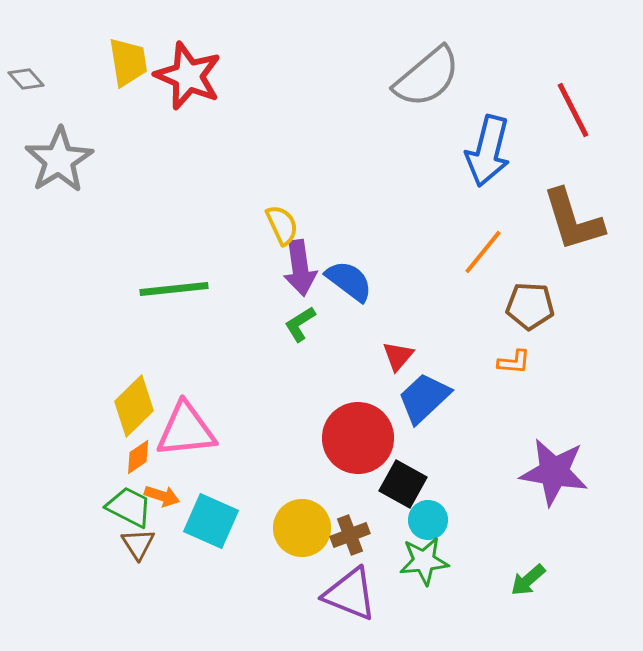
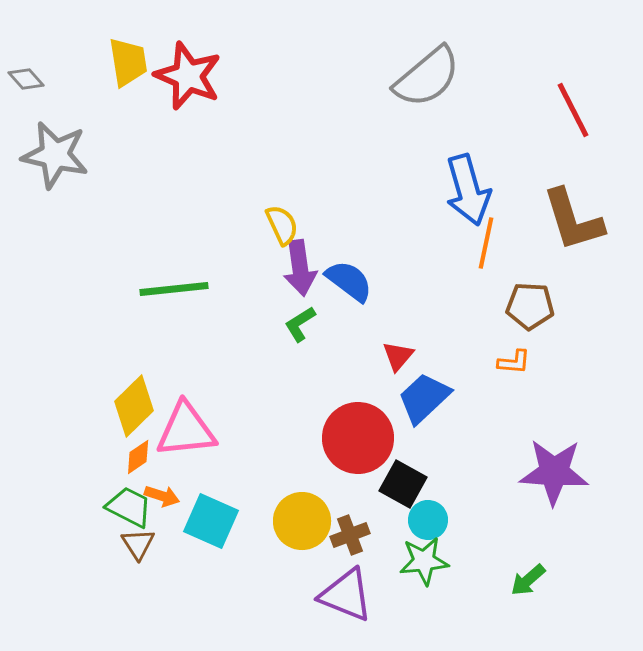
blue arrow: moved 20 px left, 39 px down; rotated 30 degrees counterclockwise
gray star: moved 4 px left, 5 px up; rotated 28 degrees counterclockwise
orange line: moved 3 px right, 9 px up; rotated 27 degrees counterclockwise
purple star: rotated 6 degrees counterclockwise
yellow circle: moved 7 px up
purple triangle: moved 4 px left, 1 px down
